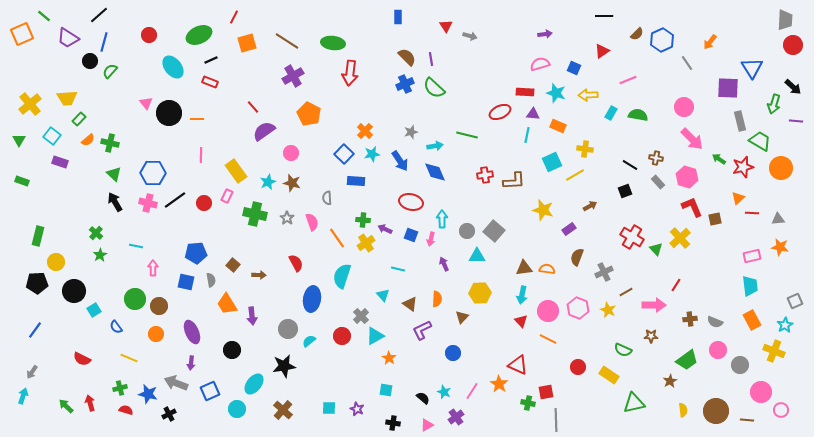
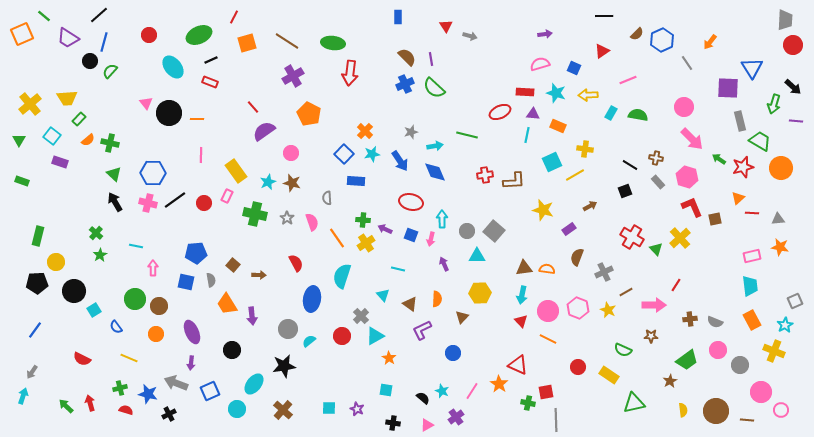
cyan star at (444, 392): moved 2 px left, 1 px up
